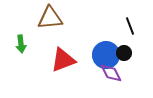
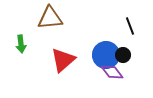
black circle: moved 1 px left, 2 px down
red triangle: rotated 20 degrees counterclockwise
purple diamond: moved 1 px right, 1 px up; rotated 10 degrees counterclockwise
